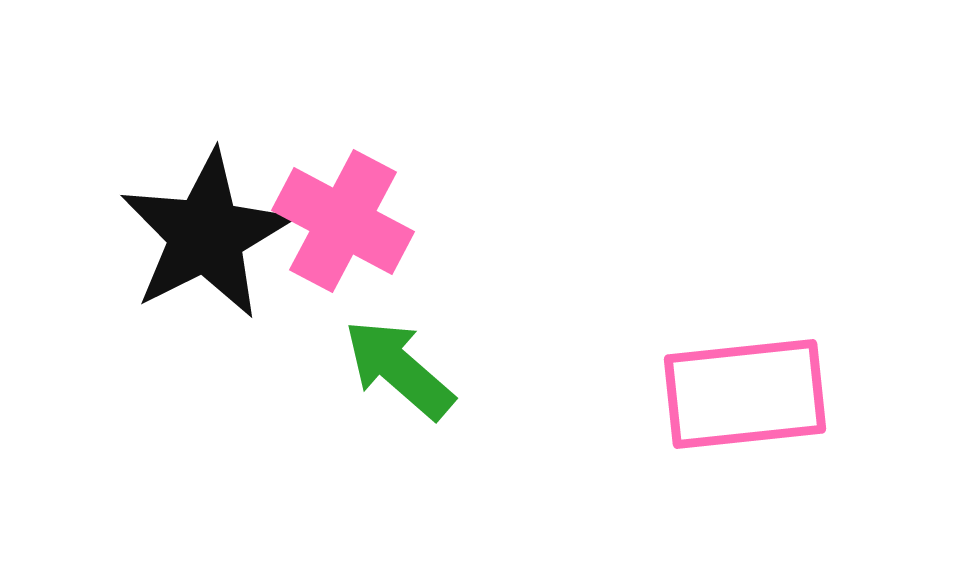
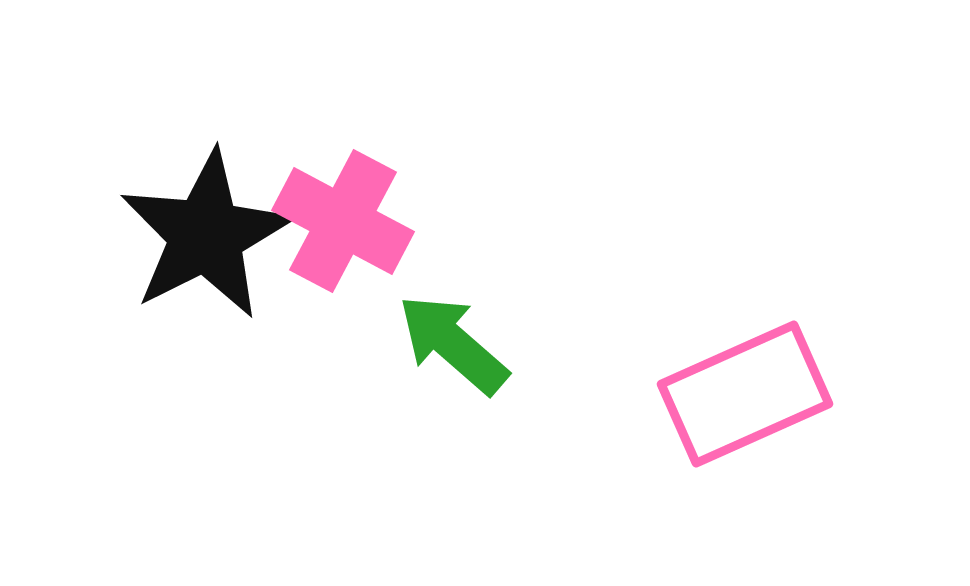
green arrow: moved 54 px right, 25 px up
pink rectangle: rotated 18 degrees counterclockwise
